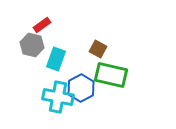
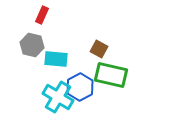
red rectangle: moved 10 px up; rotated 30 degrees counterclockwise
brown square: moved 1 px right
cyan rectangle: rotated 75 degrees clockwise
blue hexagon: moved 1 px left, 1 px up
cyan cross: rotated 20 degrees clockwise
